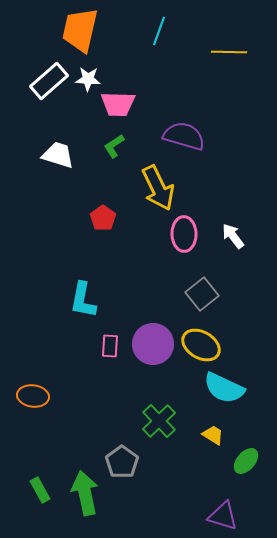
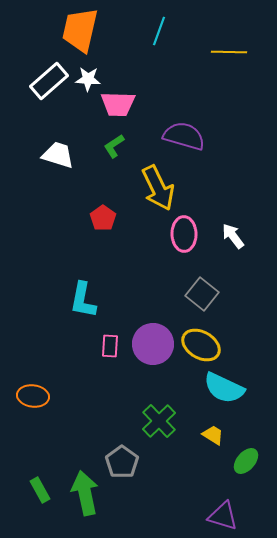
gray square: rotated 12 degrees counterclockwise
